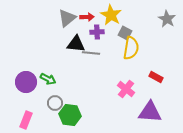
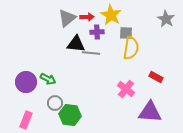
gray star: moved 1 px left
gray square: moved 1 px right; rotated 24 degrees counterclockwise
